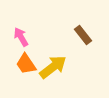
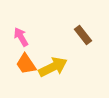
yellow arrow: rotated 12 degrees clockwise
